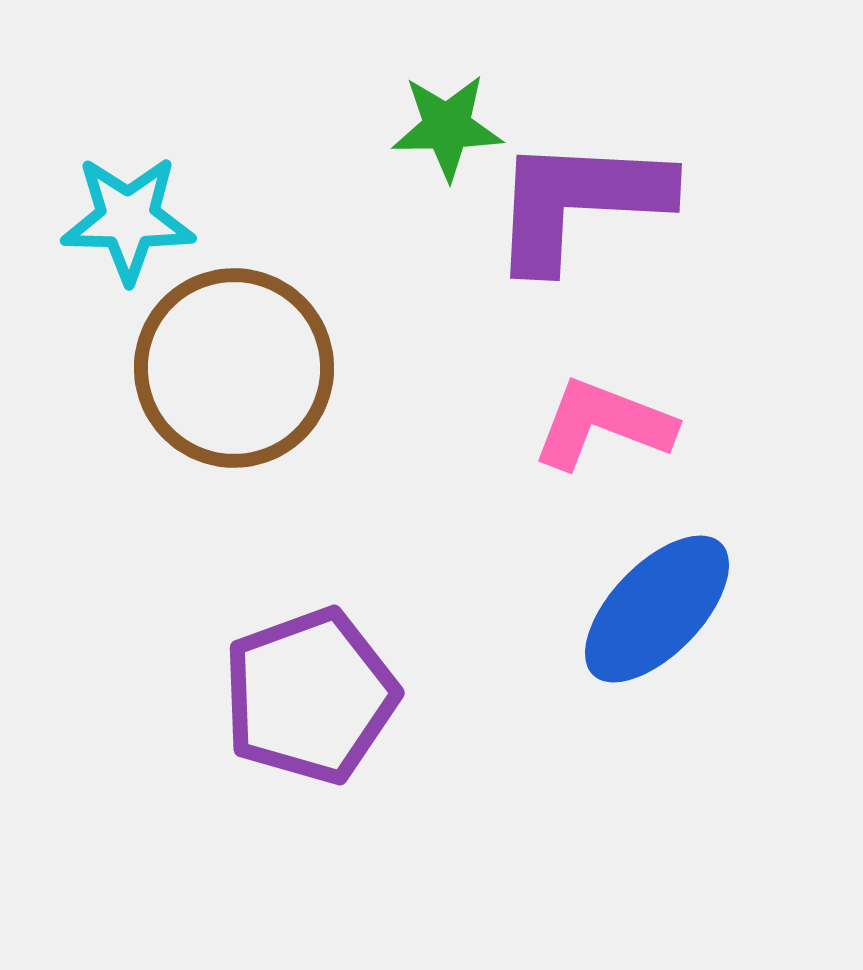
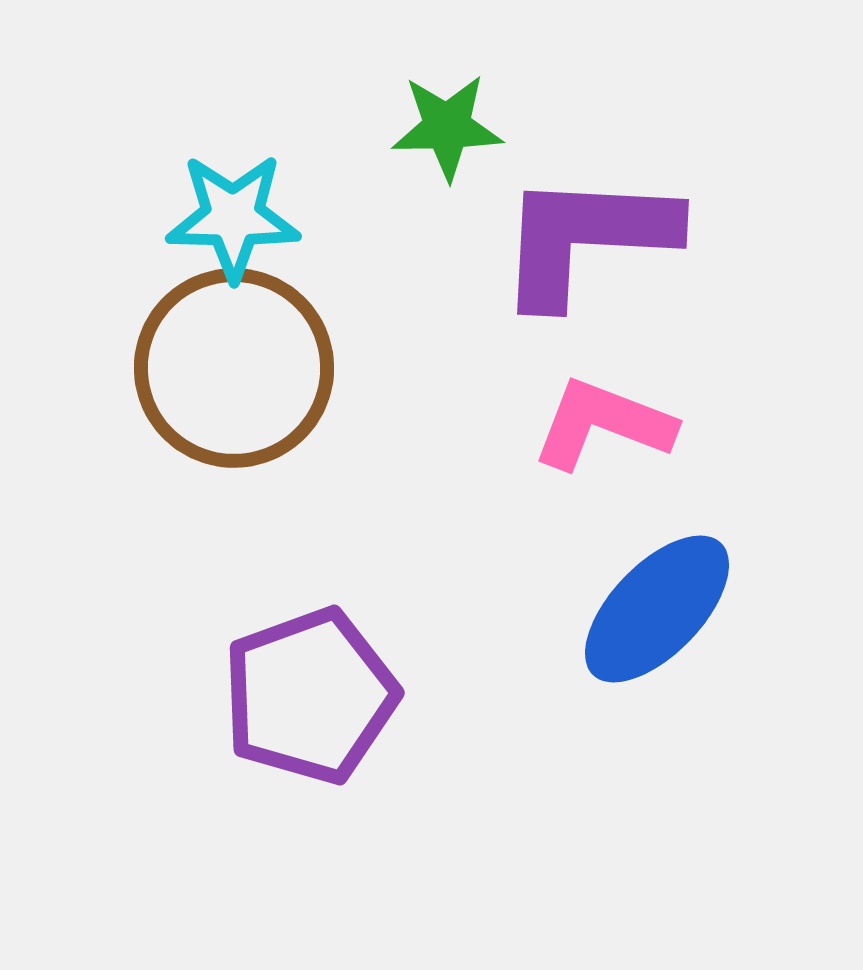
purple L-shape: moved 7 px right, 36 px down
cyan star: moved 105 px right, 2 px up
